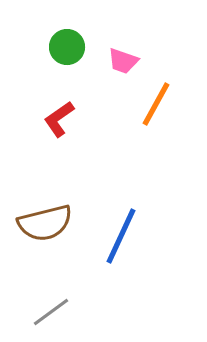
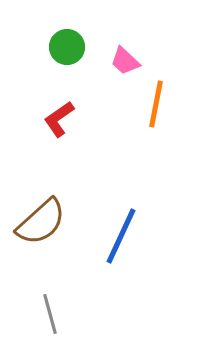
pink trapezoid: moved 2 px right; rotated 24 degrees clockwise
orange line: rotated 18 degrees counterclockwise
brown semicircle: moved 4 px left, 1 px up; rotated 28 degrees counterclockwise
gray line: moved 1 px left, 2 px down; rotated 69 degrees counterclockwise
